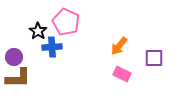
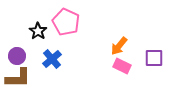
blue cross: moved 12 px down; rotated 36 degrees counterclockwise
purple circle: moved 3 px right, 1 px up
pink rectangle: moved 8 px up
